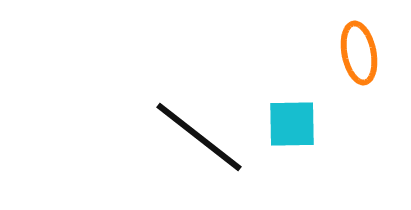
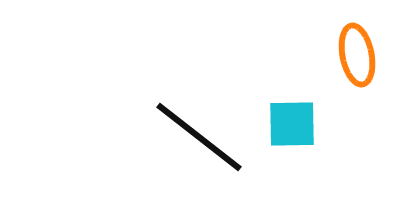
orange ellipse: moved 2 px left, 2 px down
